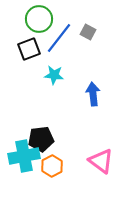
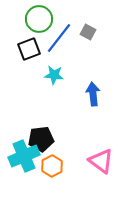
cyan cross: rotated 12 degrees counterclockwise
